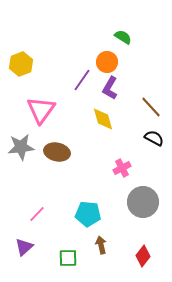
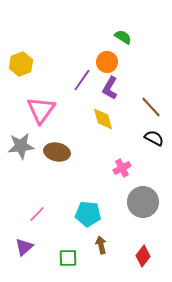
gray star: moved 1 px up
